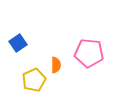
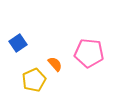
orange semicircle: moved 1 px left, 1 px up; rotated 42 degrees counterclockwise
